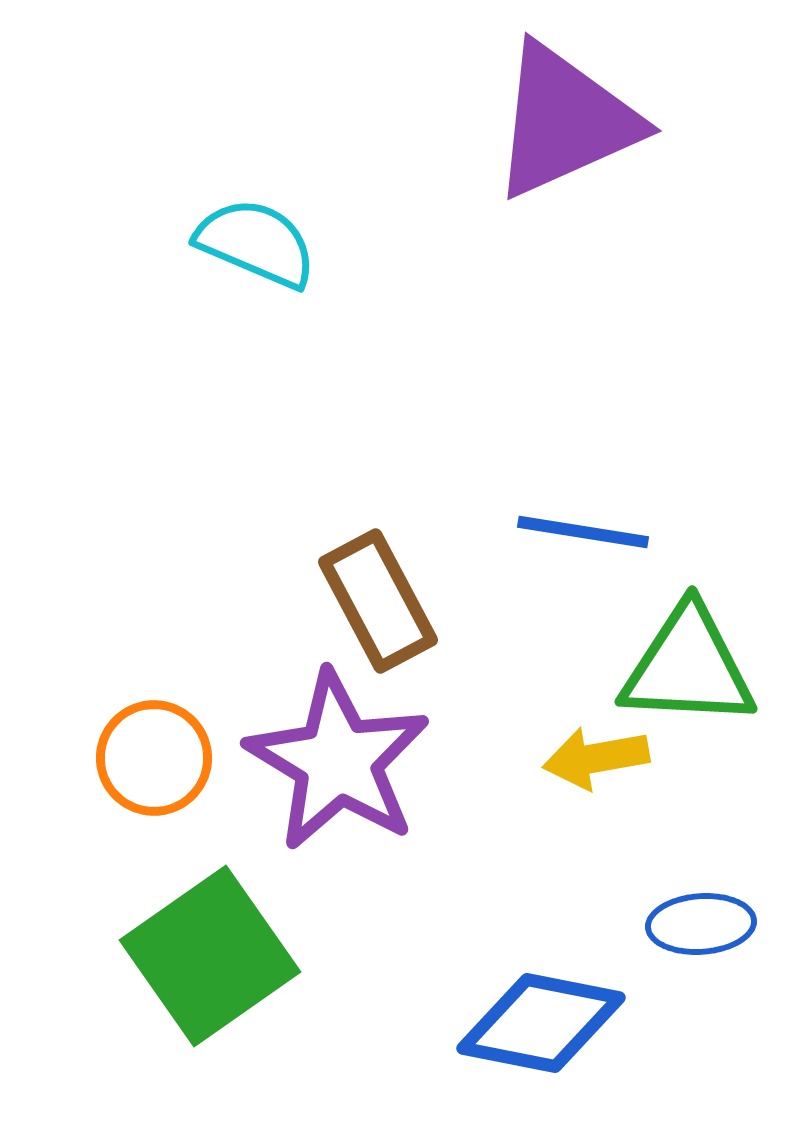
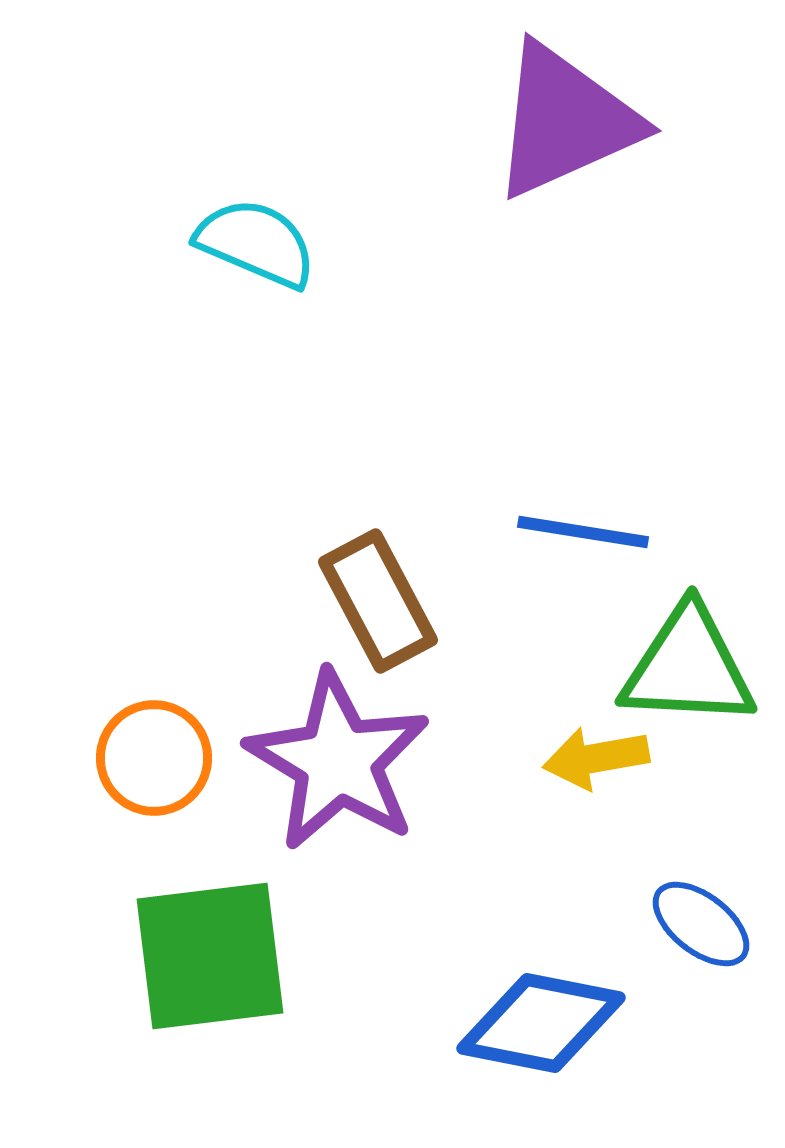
blue ellipse: rotated 42 degrees clockwise
green square: rotated 28 degrees clockwise
